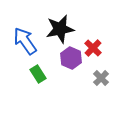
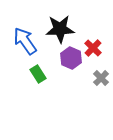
black star: rotated 8 degrees clockwise
